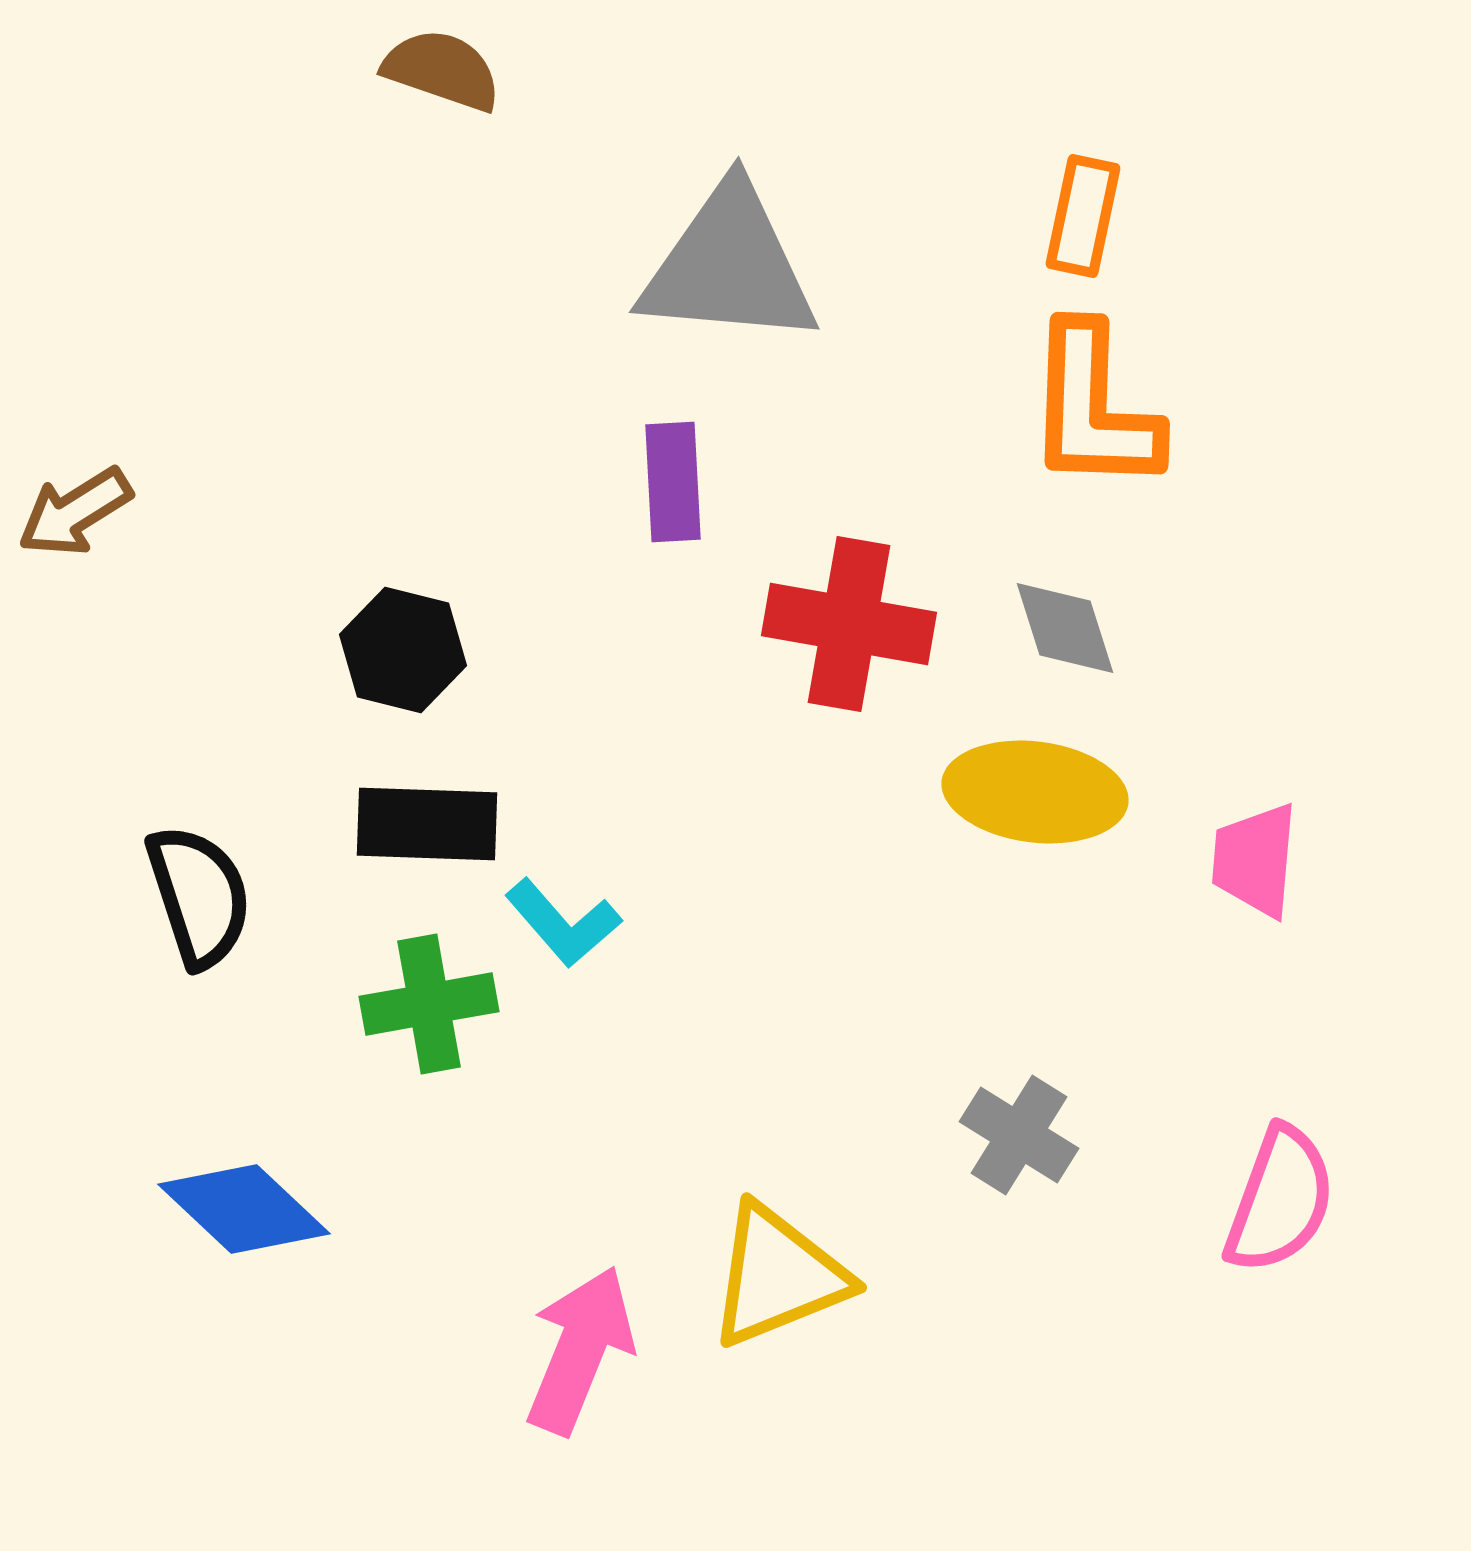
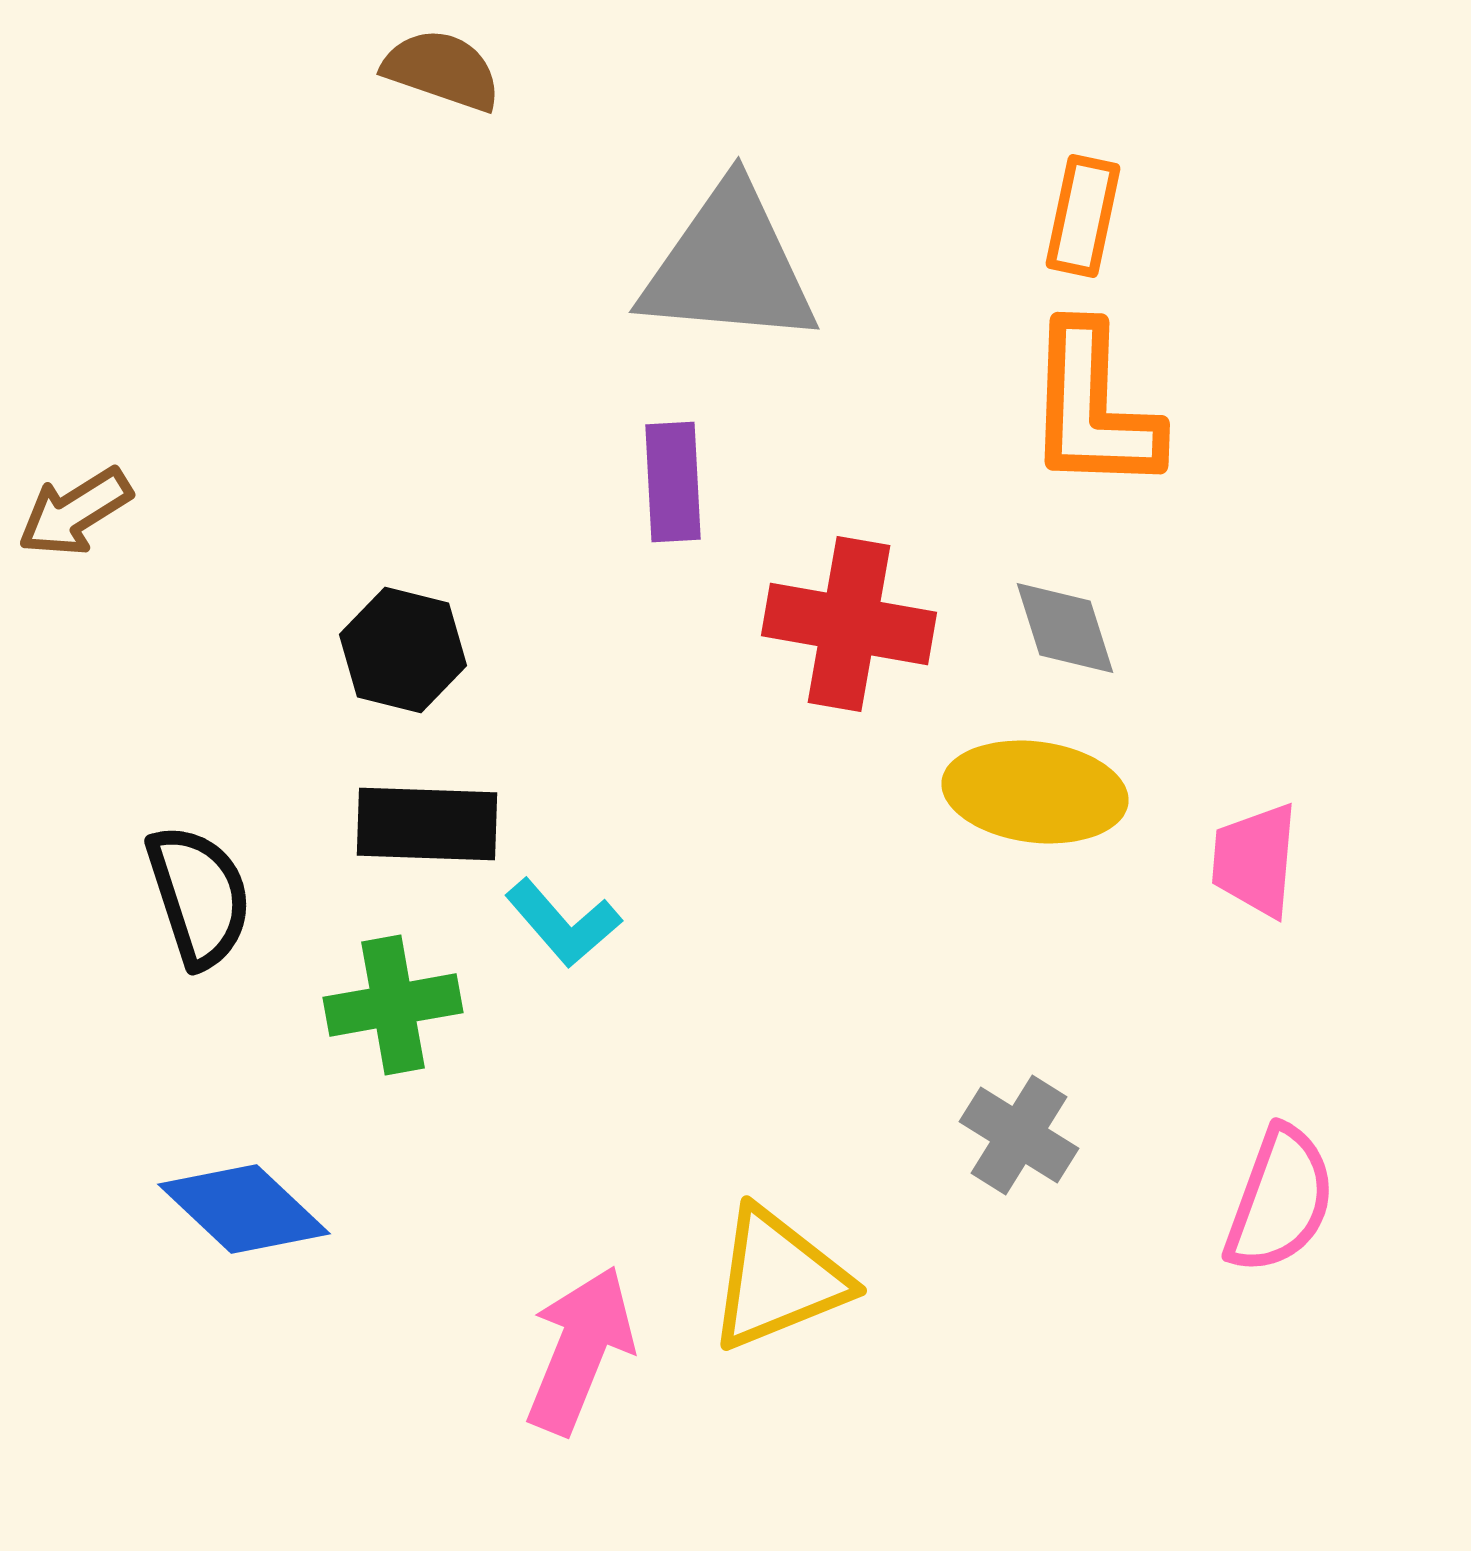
green cross: moved 36 px left, 1 px down
yellow triangle: moved 3 px down
